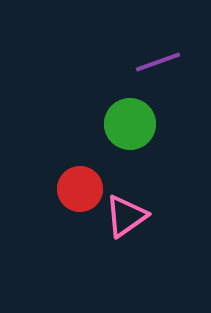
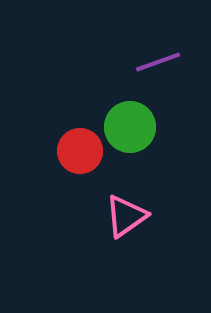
green circle: moved 3 px down
red circle: moved 38 px up
